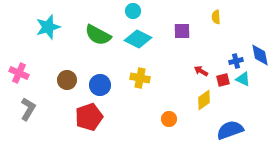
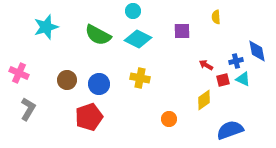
cyan star: moved 2 px left
blue diamond: moved 3 px left, 4 px up
red arrow: moved 5 px right, 6 px up
blue circle: moved 1 px left, 1 px up
